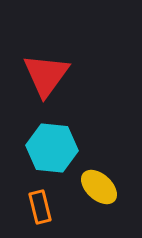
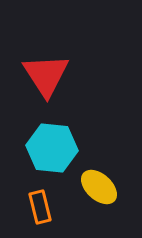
red triangle: rotated 9 degrees counterclockwise
